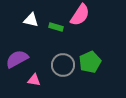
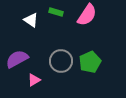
pink semicircle: moved 7 px right
white triangle: rotated 21 degrees clockwise
green rectangle: moved 15 px up
gray circle: moved 2 px left, 4 px up
pink triangle: rotated 40 degrees counterclockwise
